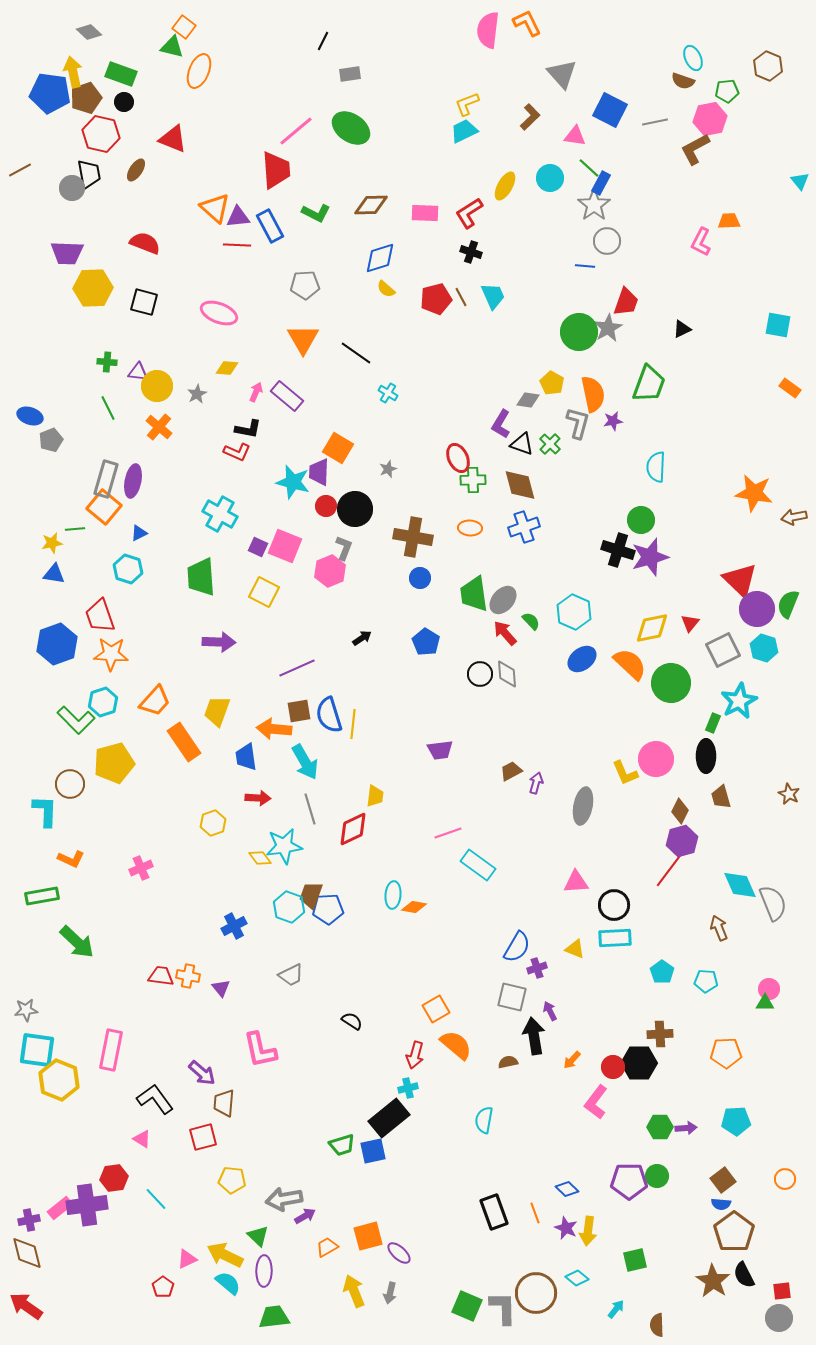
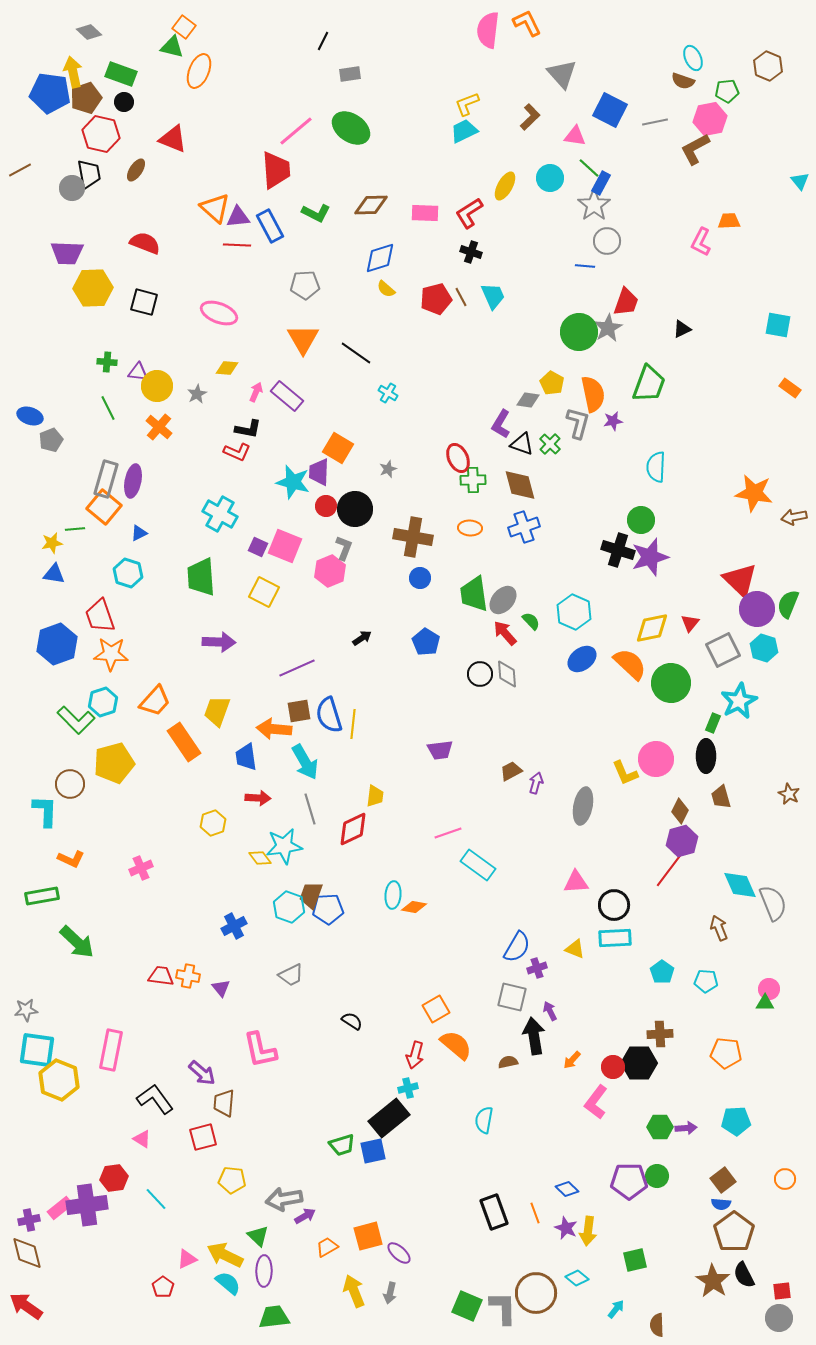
cyan hexagon at (128, 569): moved 4 px down
orange pentagon at (726, 1053): rotated 8 degrees clockwise
